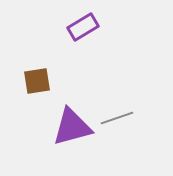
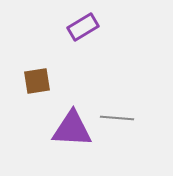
gray line: rotated 24 degrees clockwise
purple triangle: moved 2 px down; rotated 18 degrees clockwise
